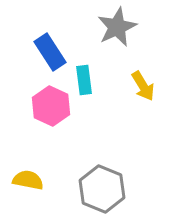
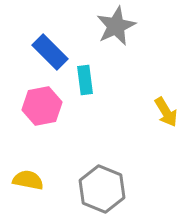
gray star: moved 1 px left, 1 px up
blue rectangle: rotated 12 degrees counterclockwise
cyan rectangle: moved 1 px right
yellow arrow: moved 23 px right, 26 px down
pink hexagon: moved 9 px left; rotated 24 degrees clockwise
